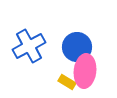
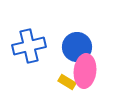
blue cross: rotated 16 degrees clockwise
